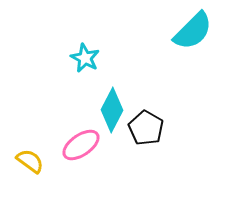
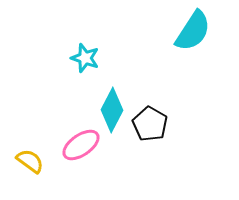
cyan semicircle: rotated 12 degrees counterclockwise
cyan star: rotated 8 degrees counterclockwise
black pentagon: moved 4 px right, 4 px up
